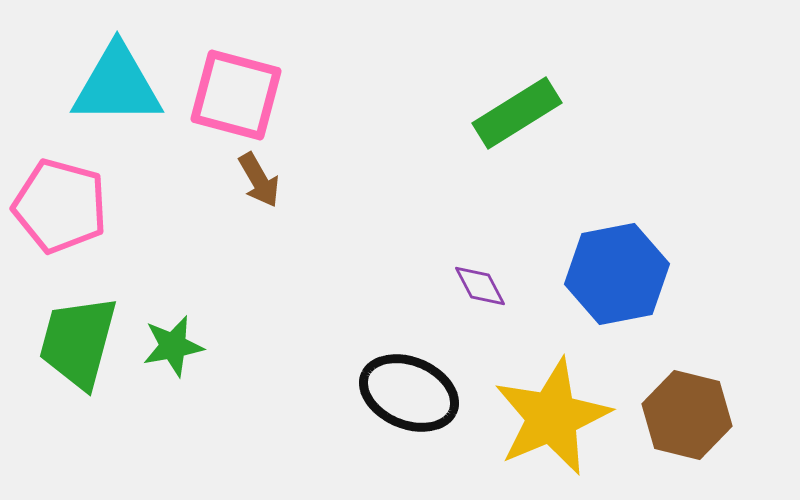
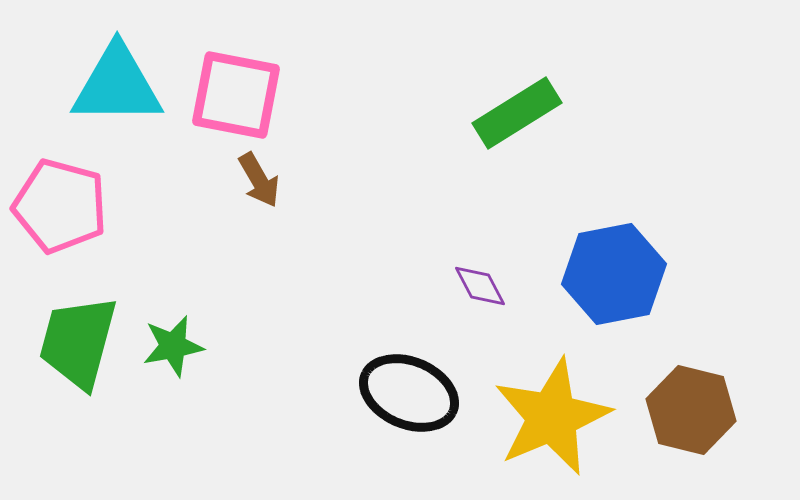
pink square: rotated 4 degrees counterclockwise
blue hexagon: moved 3 px left
brown hexagon: moved 4 px right, 5 px up
